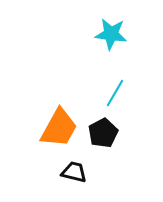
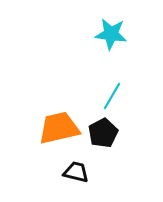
cyan line: moved 3 px left, 3 px down
orange trapezoid: rotated 132 degrees counterclockwise
black trapezoid: moved 2 px right
